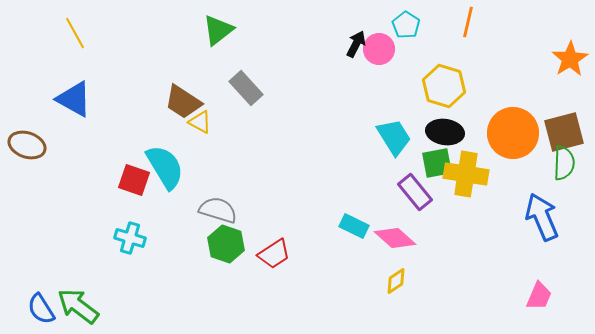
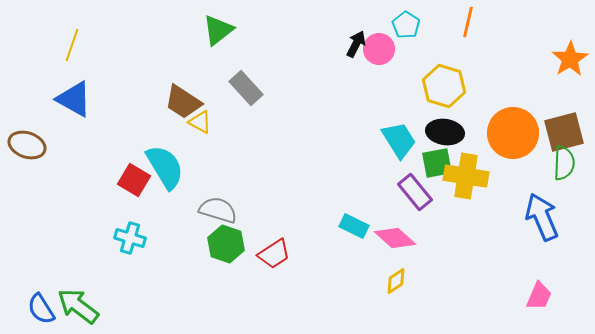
yellow line: moved 3 px left, 12 px down; rotated 48 degrees clockwise
cyan trapezoid: moved 5 px right, 3 px down
yellow cross: moved 2 px down
red square: rotated 12 degrees clockwise
